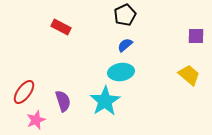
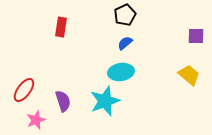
red rectangle: rotated 72 degrees clockwise
blue semicircle: moved 2 px up
red ellipse: moved 2 px up
cyan star: rotated 12 degrees clockwise
